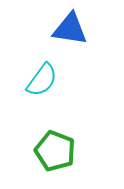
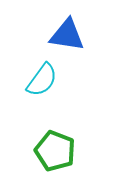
blue triangle: moved 3 px left, 6 px down
